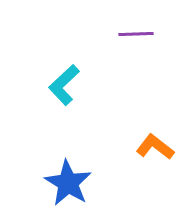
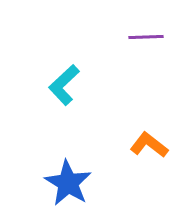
purple line: moved 10 px right, 3 px down
orange L-shape: moved 6 px left, 2 px up
